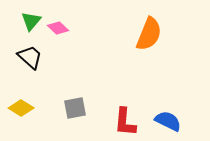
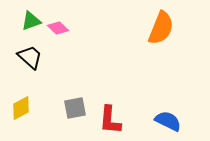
green triangle: rotated 30 degrees clockwise
orange semicircle: moved 12 px right, 6 px up
yellow diamond: rotated 60 degrees counterclockwise
red L-shape: moved 15 px left, 2 px up
